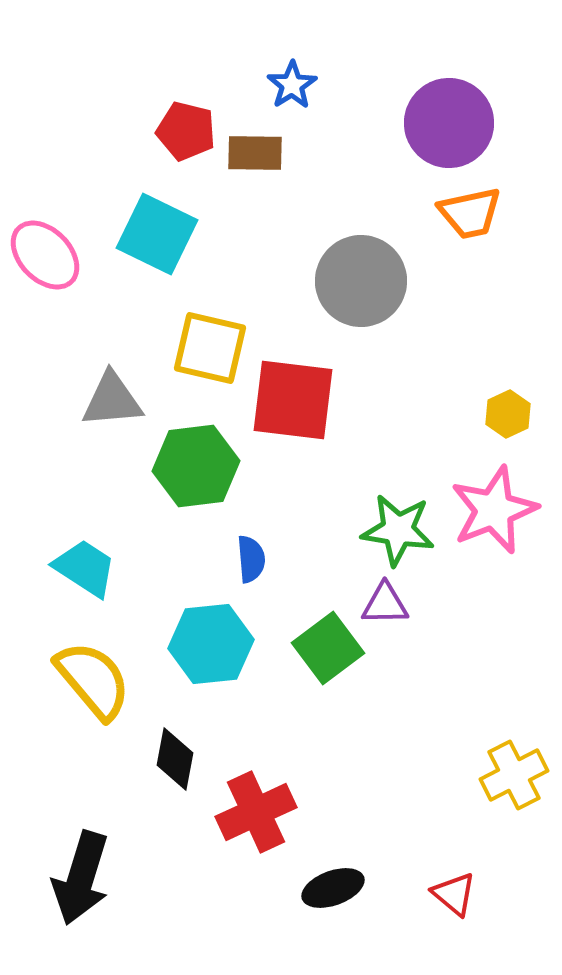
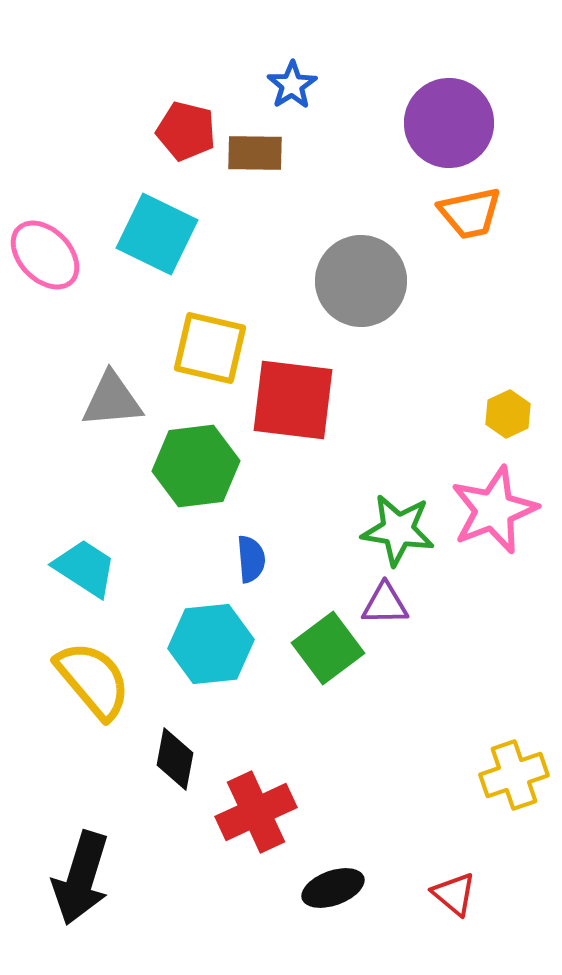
yellow cross: rotated 8 degrees clockwise
